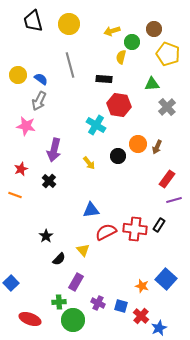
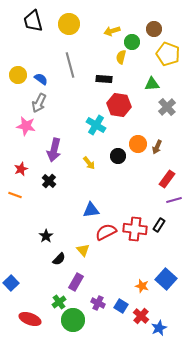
gray arrow at (39, 101): moved 2 px down
green cross at (59, 302): rotated 32 degrees counterclockwise
blue square at (121, 306): rotated 16 degrees clockwise
